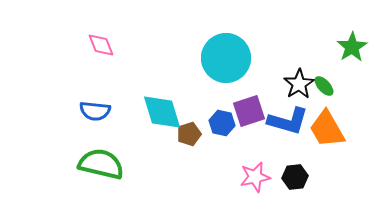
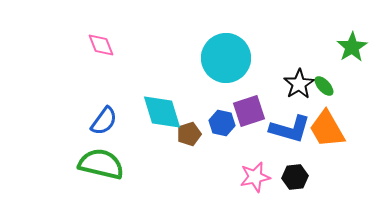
blue semicircle: moved 9 px right, 10 px down; rotated 60 degrees counterclockwise
blue L-shape: moved 2 px right, 8 px down
